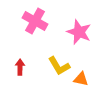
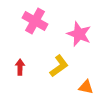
pink star: moved 2 px down
yellow L-shape: rotated 95 degrees counterclockwise
orange triangle: moved 5 px right, 8 px down
